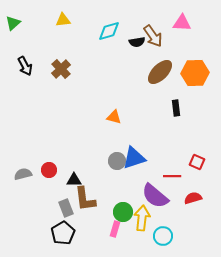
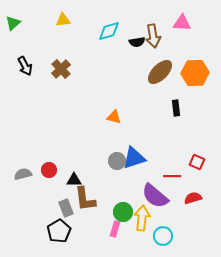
brown arrow: rotated 25 degrees clockwise
black pentagon: moved 4 px left, 2 px up
